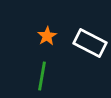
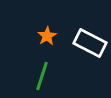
green line: rotated 8 degrees clockwise
